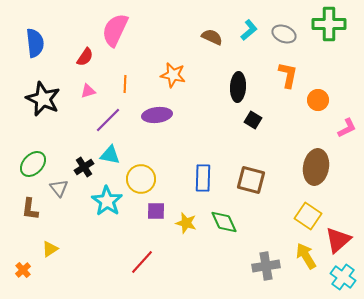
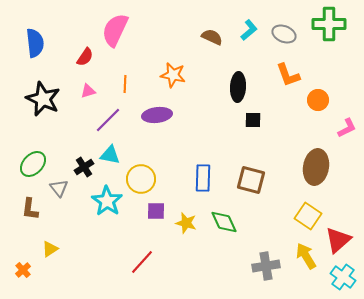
orange L-shape: rotated 148 degrees clockwise
black square: rotated 30 degrees counterclockwise
